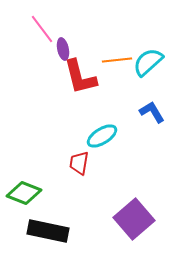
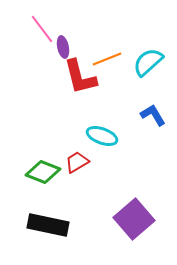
purple ellipse: moved 2 px up
orange line: moved 10 px left, 1 px up; rotated 16 degrees counterclockwise
blue L-shape: moved 1 px right, 3 px down
cyan ellipse: rotated 52 degrees clockwise
red trapezoid: moved 2 px left, 1 px up; rotated 50 degrees clockwise
green diamond: moved 19 px right, 21 px up
black rectangle: moved 6 px up
